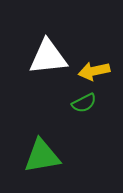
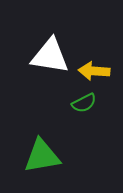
white triangle: moved 2 px right, 1 px up; rotated 15 degrees clockwise
yellow arrow: rotated 16 degrees clockwise
